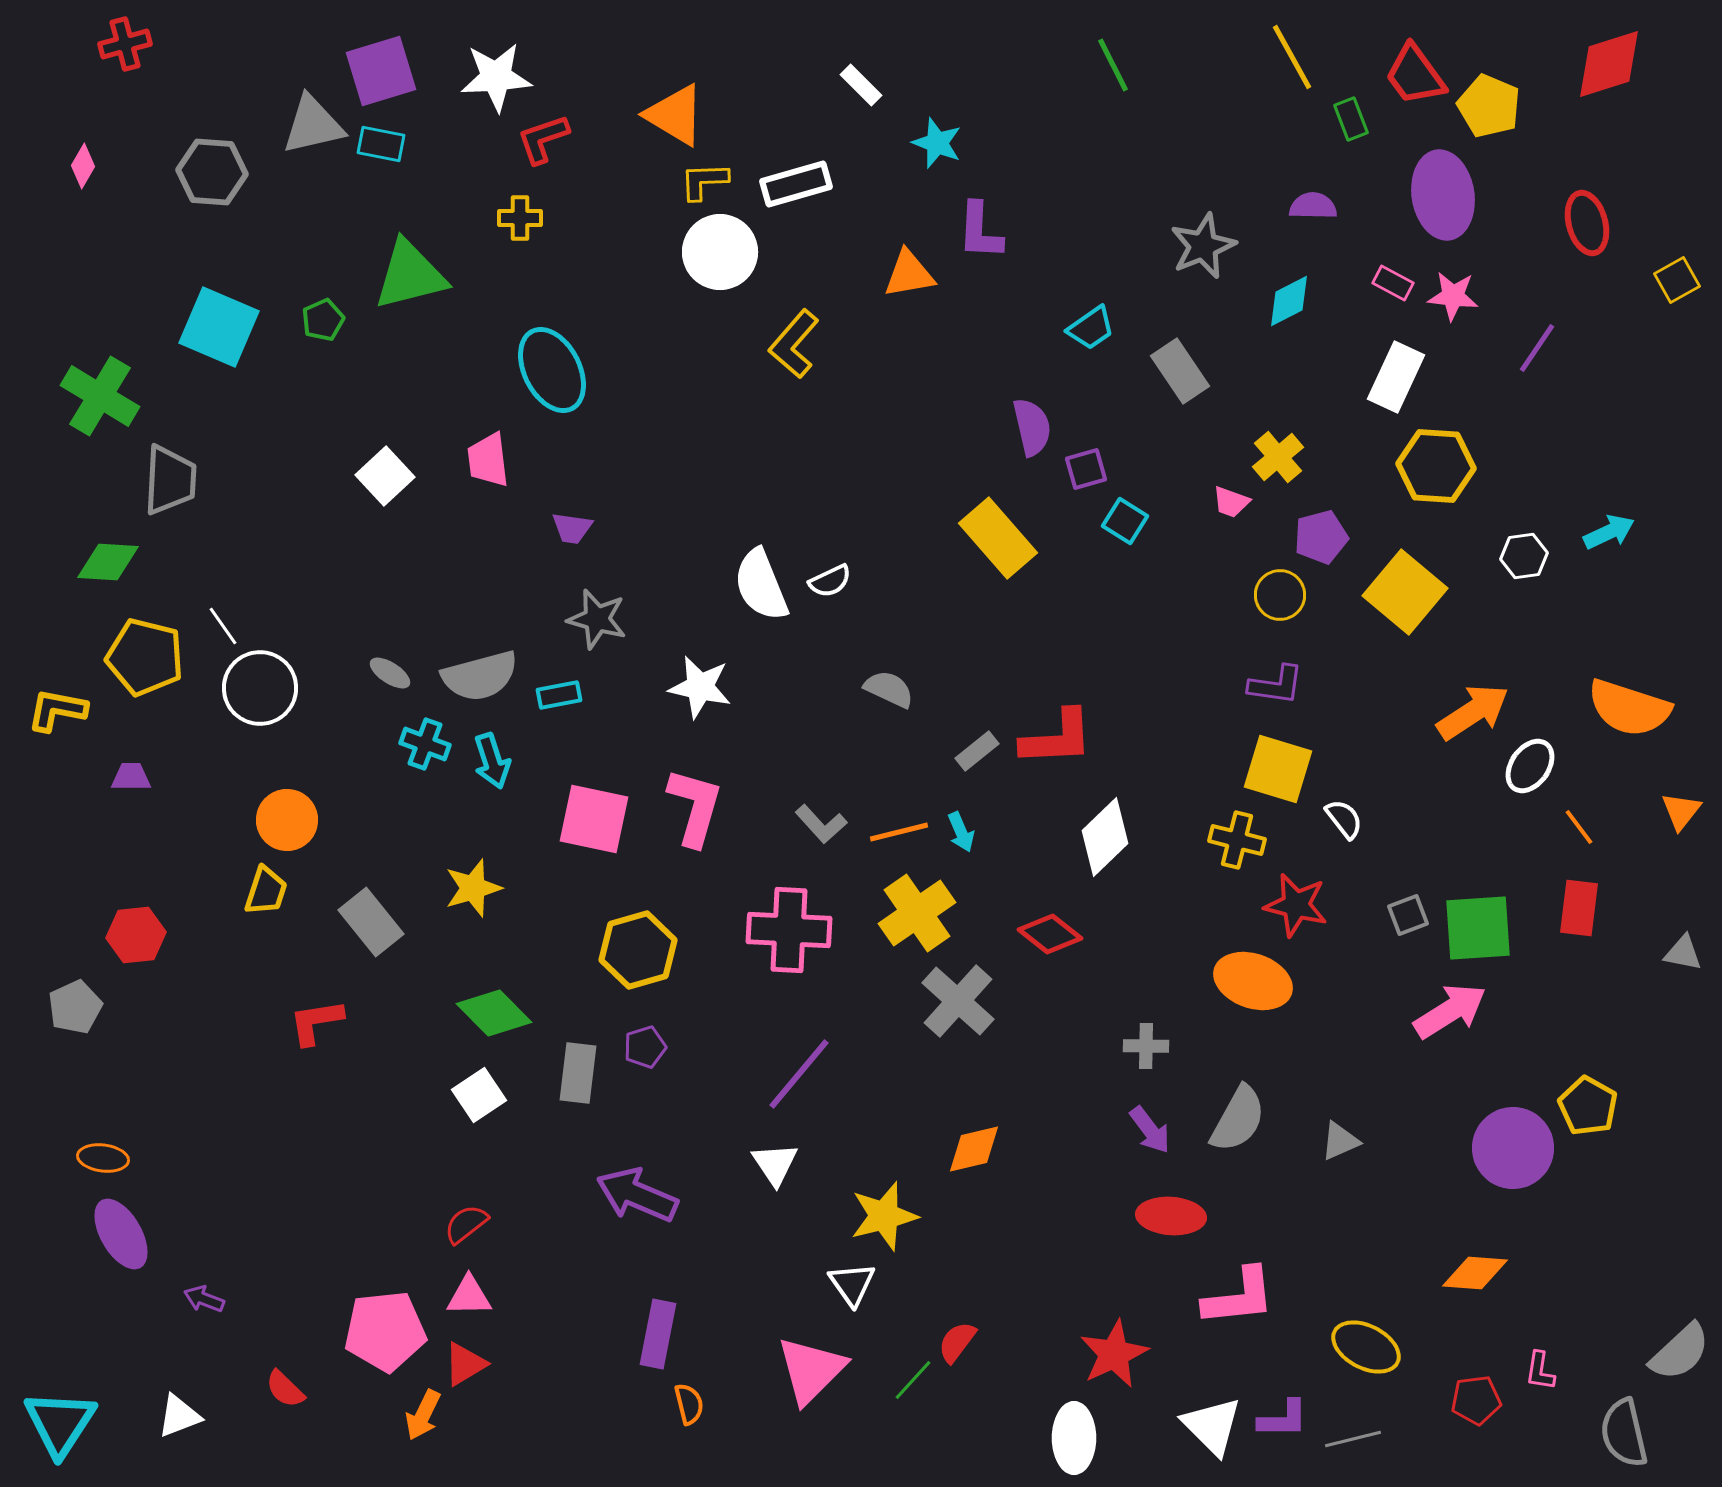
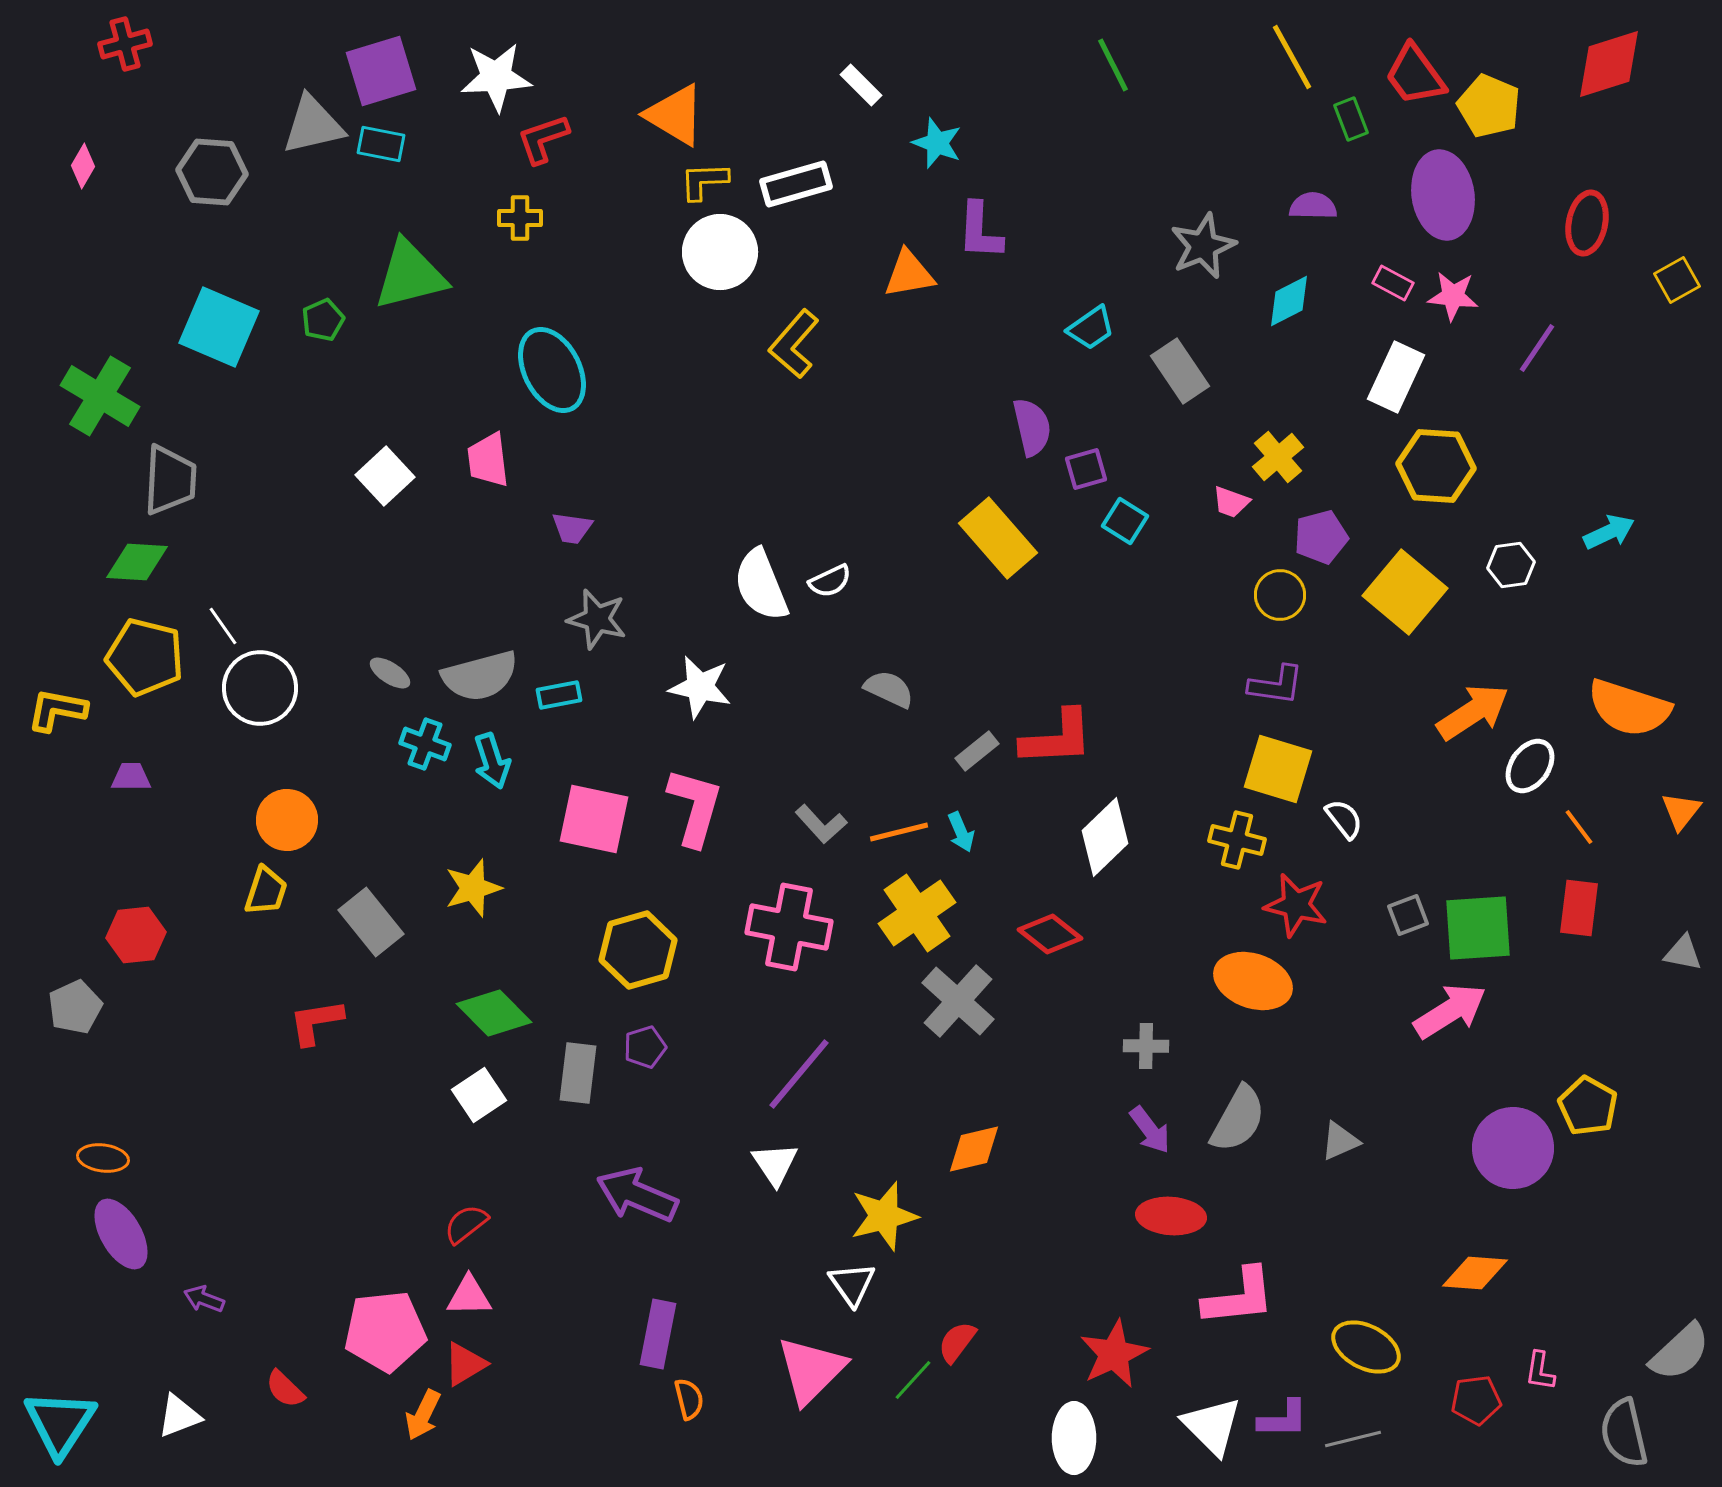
red ellipse at (1587, 223): rotated 26 degrees clockwise
white hexagon at (1524, 556): moved 13 px left, 9 px down
green diamond at (108, 562): moved 29 px right
pink cross at (789, 930): moved 3 px up; rotated 8 degrees clockwise
orange semicircle at (689, 1404): moved 5 px up
